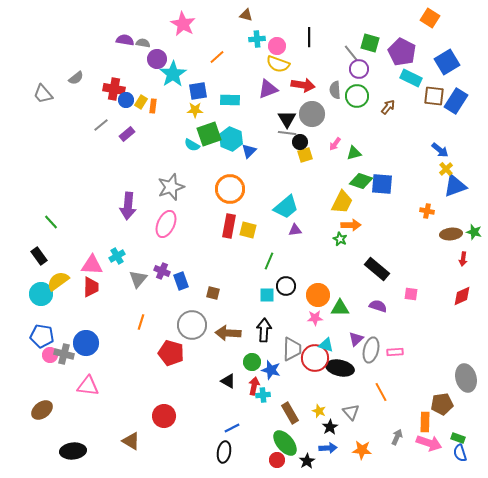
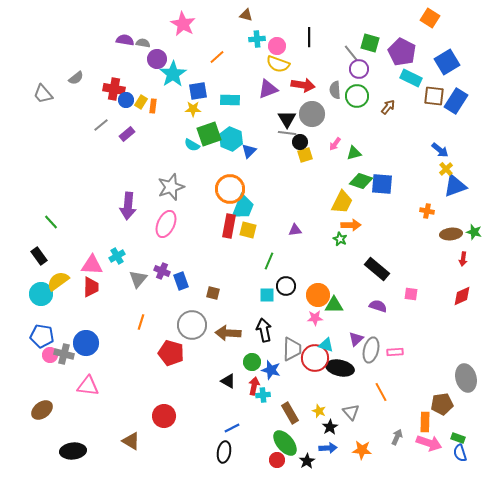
yellow star at (195, 110): moved 2 px left, 1 px up
cyan trapezoid at (286, 207): moved 43 px left; rotated 28 degrees counterclockwise
green triangle at (340, 308): moved 6 px left, 3 px up
black arrow at (264, 330): rotated 15 degrees counterclockwise
